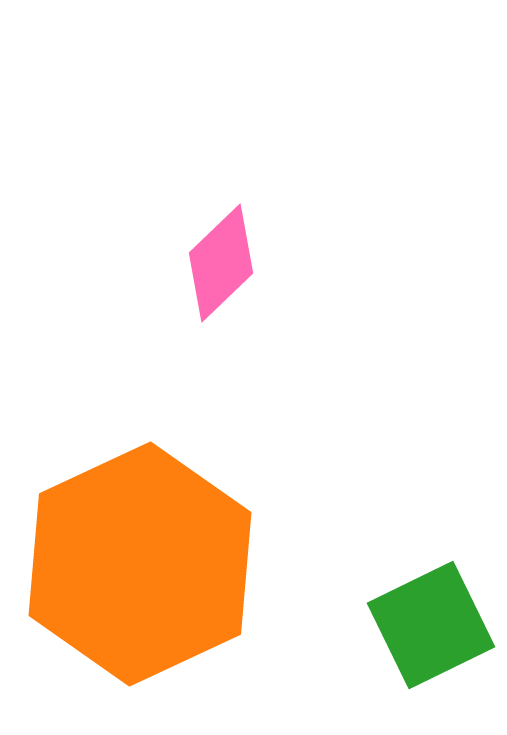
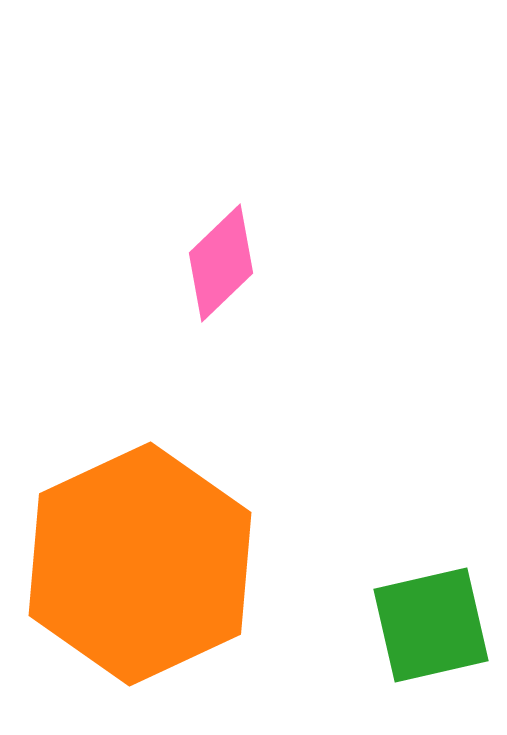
green square: rotated 13 degrees clockwise
